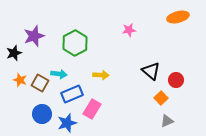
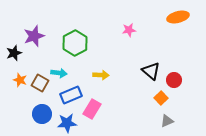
cyan arrow: moved 1 px up
red circle: moved 2 px left
blue rectangle: moved 1 px left, 1 px down
blue star: rotated 12 degrees clockwise
